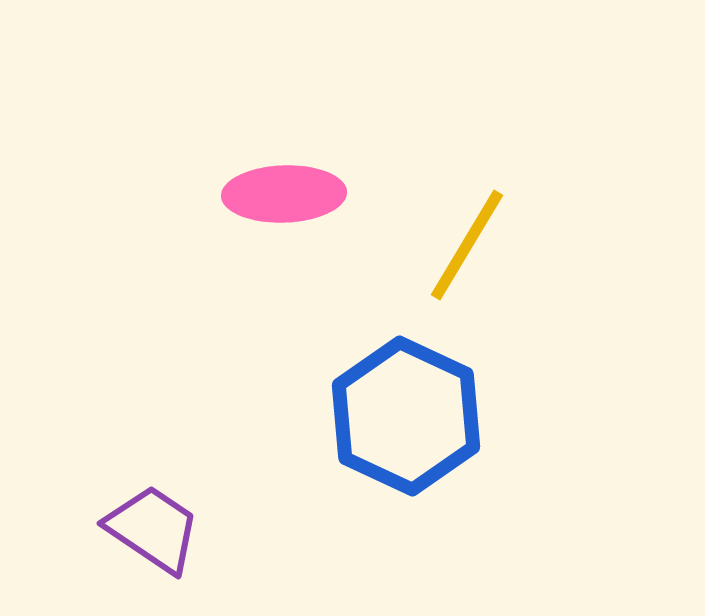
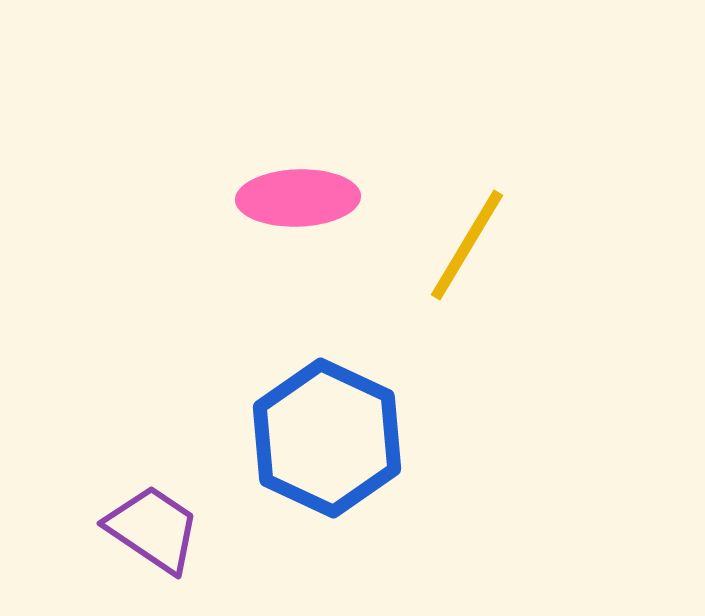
pink ellipse: moved 14 px right, 4 px down
blue hexagon: moved 79 px left, 22 px down
